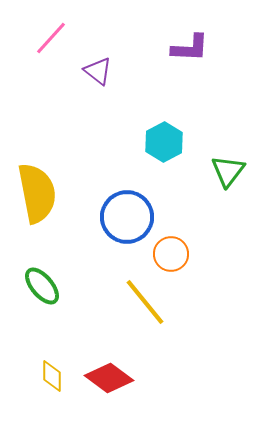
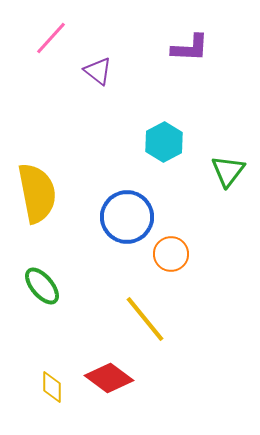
yellow line: moved 17 px down
yellow diamond: moved 11 px down
